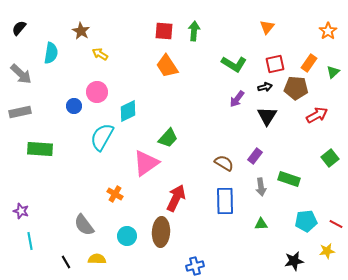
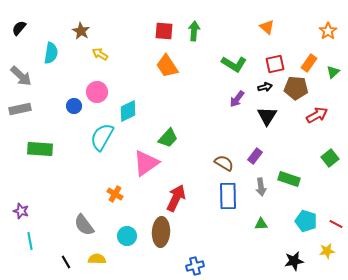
orange triangle at (267, 27): rotated 28 degrees counterclockwise
gray arrow at (21, 74): moved 2 px down
gray rectangle at (20, 112): moved 3 px up
blue rectangle at (225, 201): moved 3 px right, 5 px up
cyan pentagon at (306, 221): rotated 25 degrees clockwise
